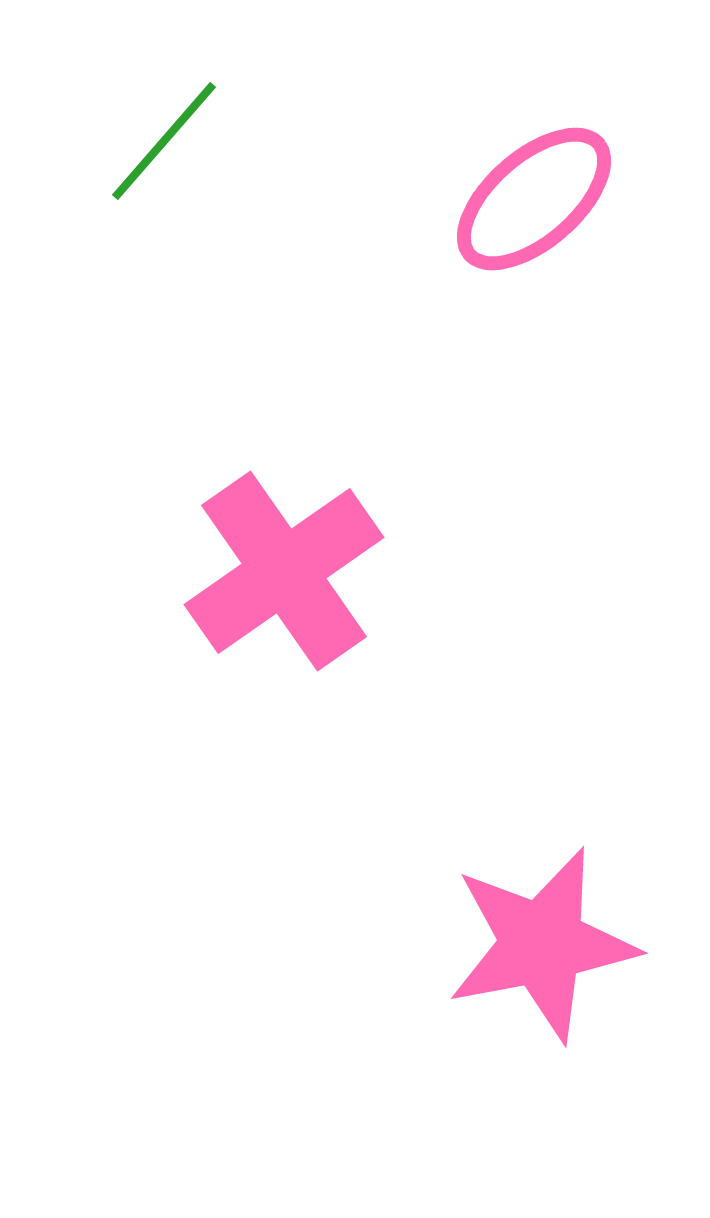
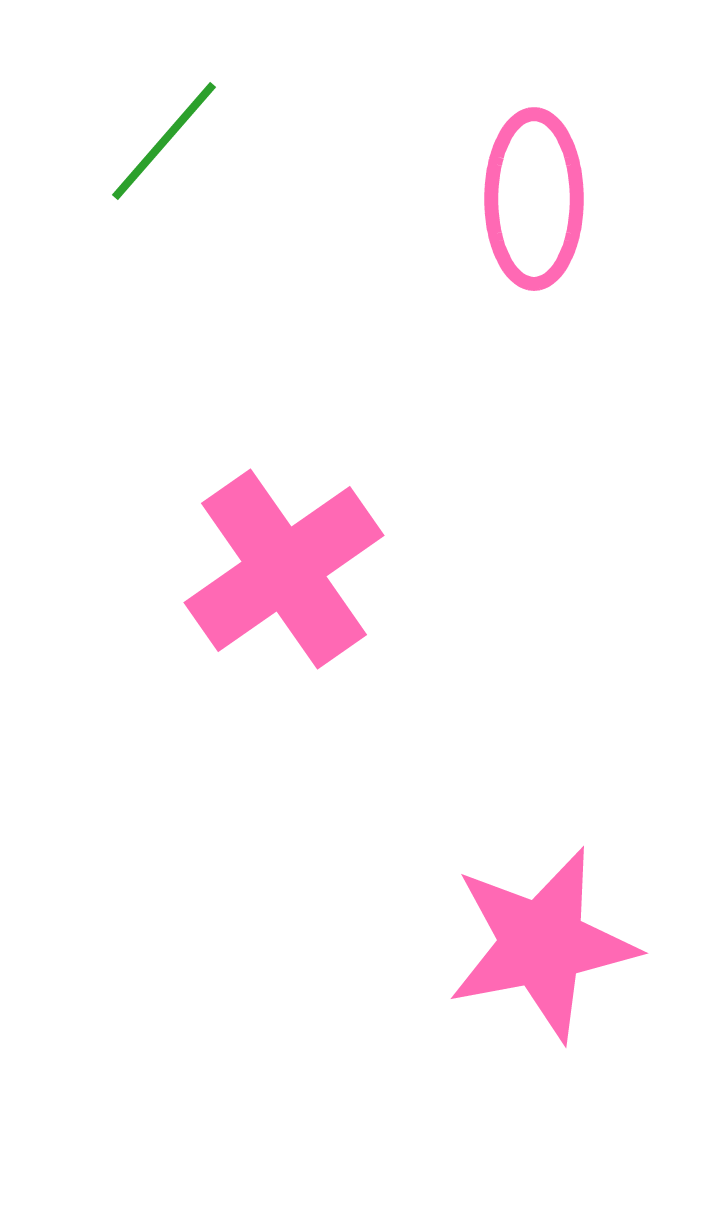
pink ellipse: rotated 49 degrees counterclockwise
pink cross: moved 2 px up
